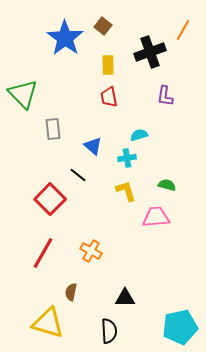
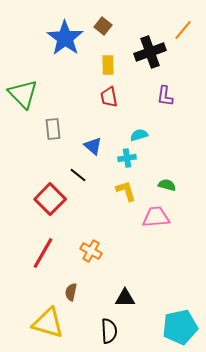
orange line: rotated 10 degrees clockwise
